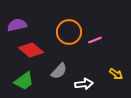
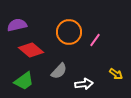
pink line: rotated 32 degrees counterclockwise
